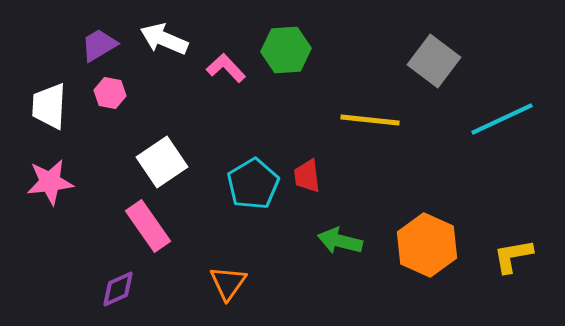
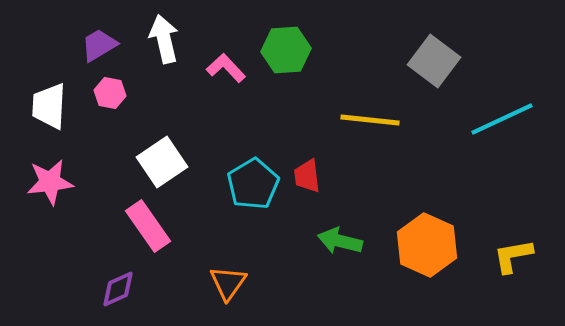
white arrow: rotated 54 degrees clockwise
